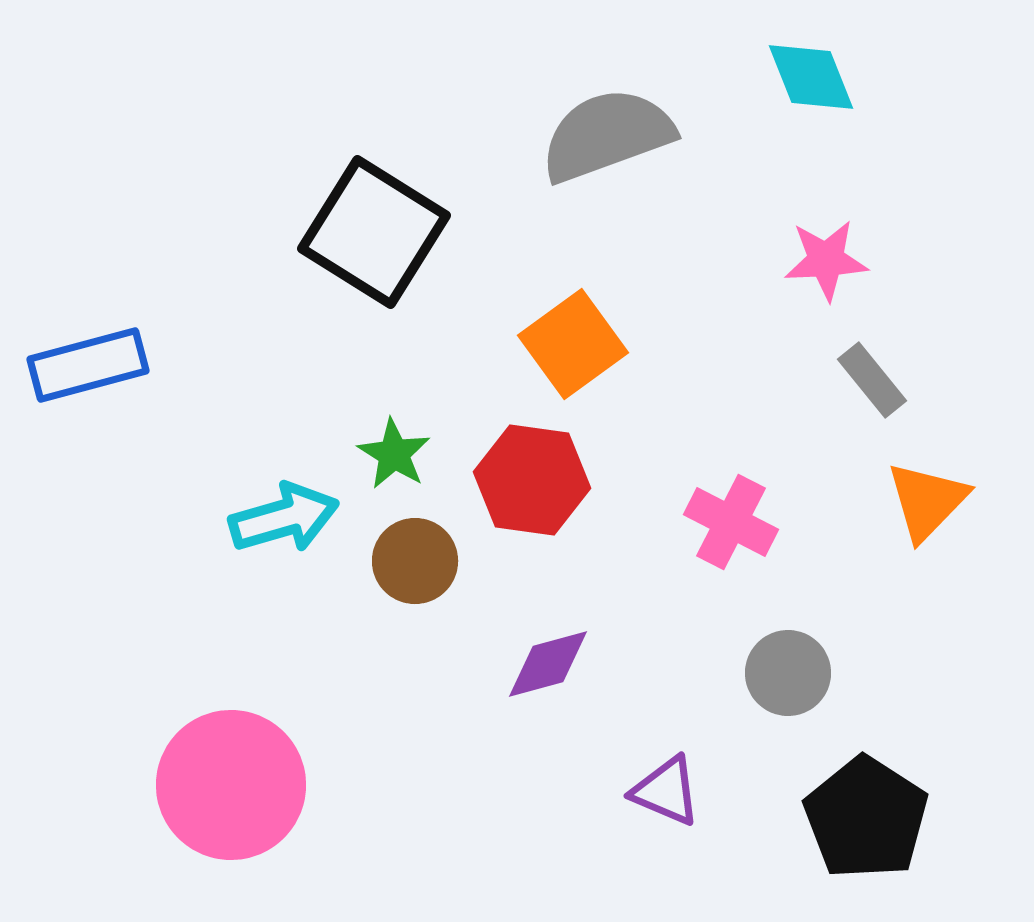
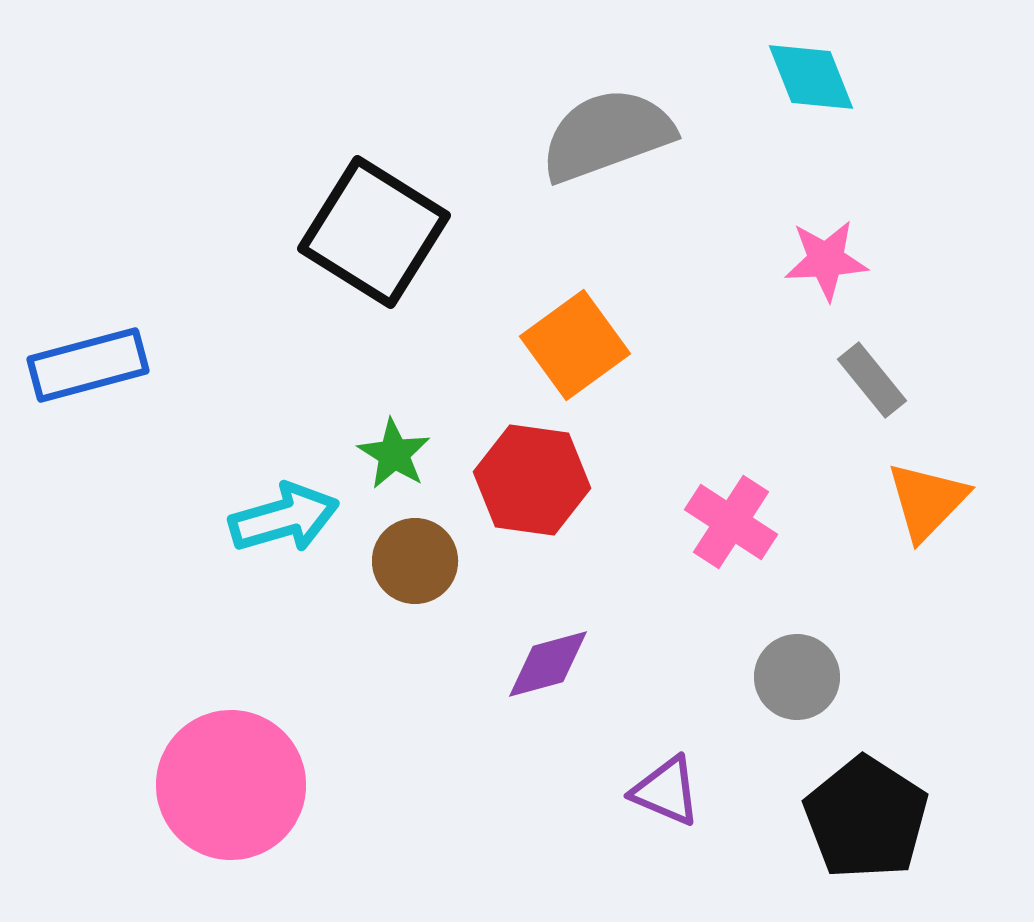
orange square: moved 2 px right, 1 px down
pink cross: rotated 6 degrees clockwise
gray circle: moved 9 px right, 4 px down
